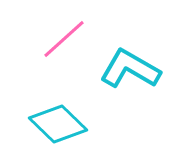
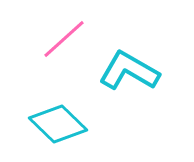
cyan L-shape: moved 1 px left, 2 px down
